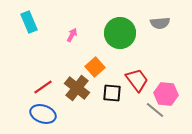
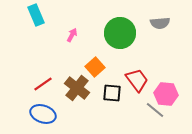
cyan rectangle: moved 7 px right, 7 px up
red line: moved 3 px up
